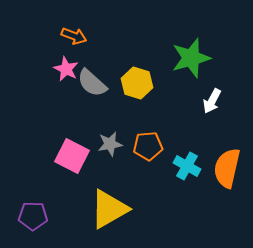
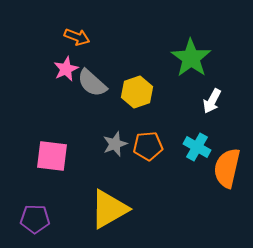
orange arrow: moved 3 px right, 1 px down
green star: rotated 21 degrees counterclockwise
pink star: rotated 20 degrees clockwise
yellow hexagon: moved 9 px down; rotated 24 degrees clockwise
gray star: moved 5 px right; rotated 10 degrees counterclockwise
pink square: moved 20 px left; rotated 20 degrees counterclockwise
cyan cross: moved 10 px right, 19 px up
purple pentagon: moved 2 px right, 3 px down
